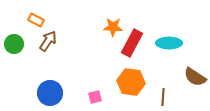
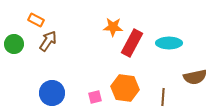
brown semicircle: rotated 45 degrees counterclockwise
orange hexagon: moved 6 px left, 6 px down
blue circle: moved 2 px right
